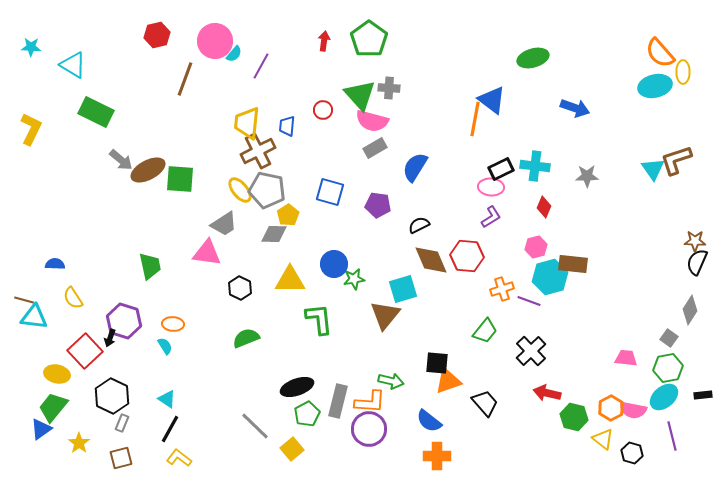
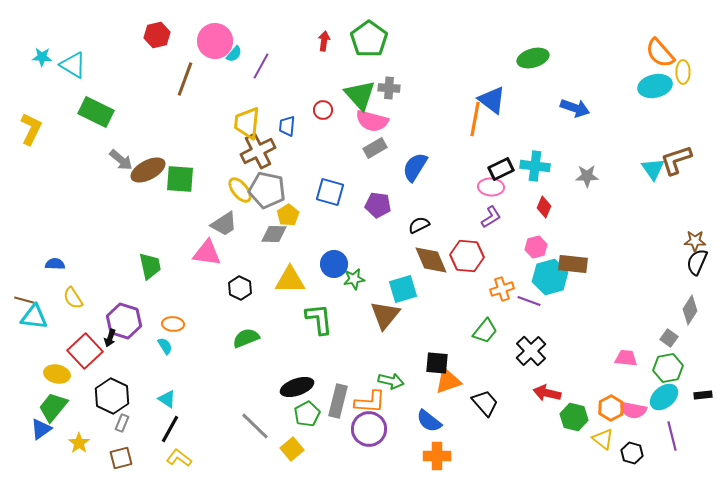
cyan star at (31, 47): moved 11 px right, 10 px down
